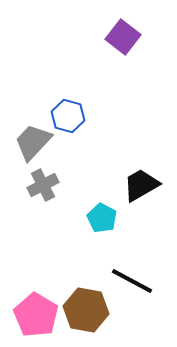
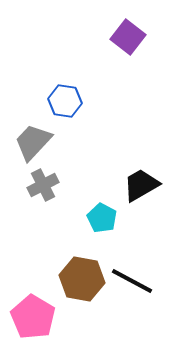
purple square: moved 5 px right
blue hexagon: moved 3 px left, 15 px up; rotated 8 degrees counterclockwise
brown hexagon: moved 4 px left, 31 px up
pink pentagon: moved 3 px left, 2 px down
